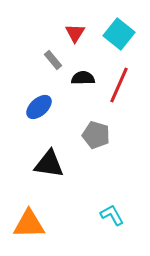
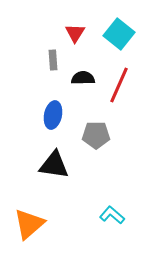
gray rectangle: rotated 36 degrees clockwise
blue ellipse: moved 14 px right, 8 px down; rotated 36 degrees counterclockwise
gray pentagon: rotated 16 degrees counterclockwise
black triangle: moved 5 px right, 1 px down
cyan L-shape: rotated 20 degrees counterclockwise
orange triangle: rotated 40 degrees counterclockwise
